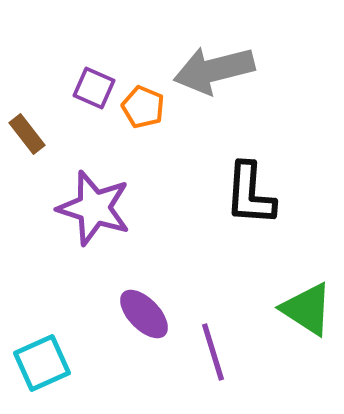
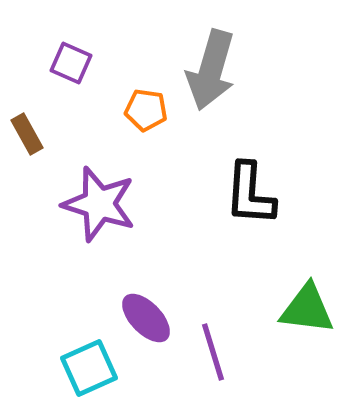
gray arrow: moved 3 px left; rotated 60 degrees counterclockwise
purple square: moved 23 px left, 25 px up
orange pentagon: moved 3 px right, 3 px down; rotated 15 degrees counterclockwise
brown rectangle: rotated 9 degrees clockwise
purple star: moved 5 px right, 4 px up
green triangle: rotated 26 degrees counterclockwise
purple ellipse: moved 2 px right, 4 px down
cyan square: moved 47 px right, 5 px down
